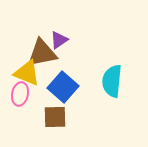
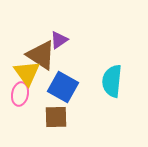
brown triangle: moved 1 px left, 2 px down; rotated 44 degrees clockwise
yellow triangle: rotated 32 degrees clockwise
blue square: rotated 12 degrees counterclockwise
brown square: moved 1 px right
